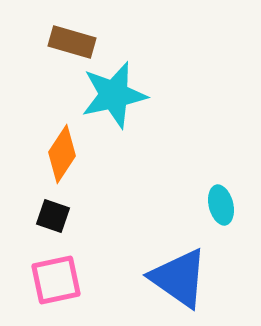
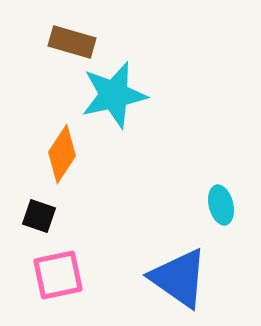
black square: moved 14 px left
pink square: moved 2 px right, 5 px up
